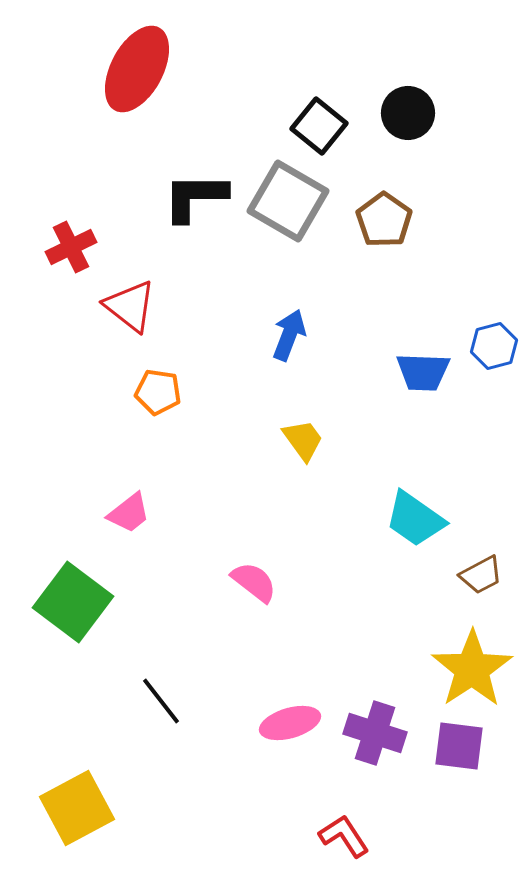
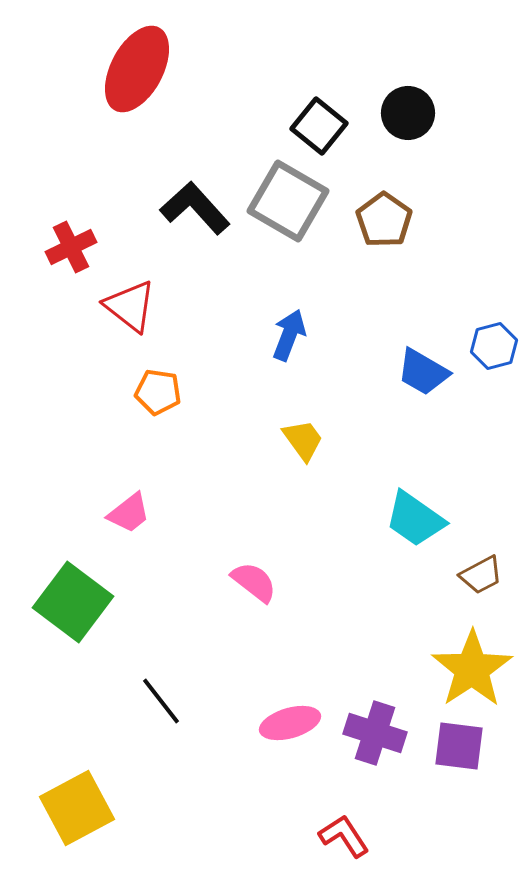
black L-shape: moved 11 px down; rotated 48 degrees clockwise
blue trapezoid: rotated 28 degrees clockwise
